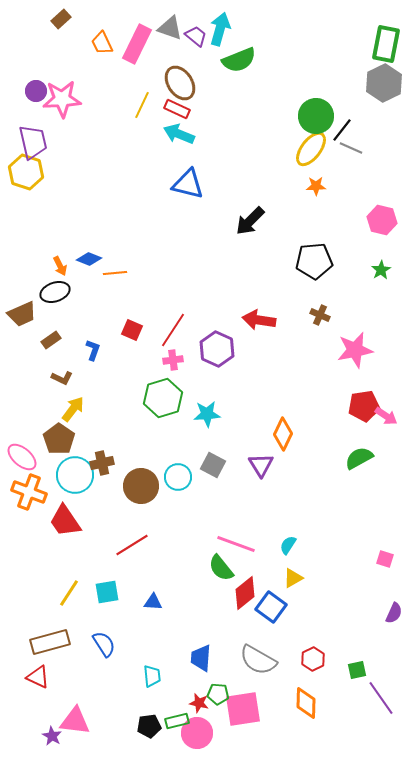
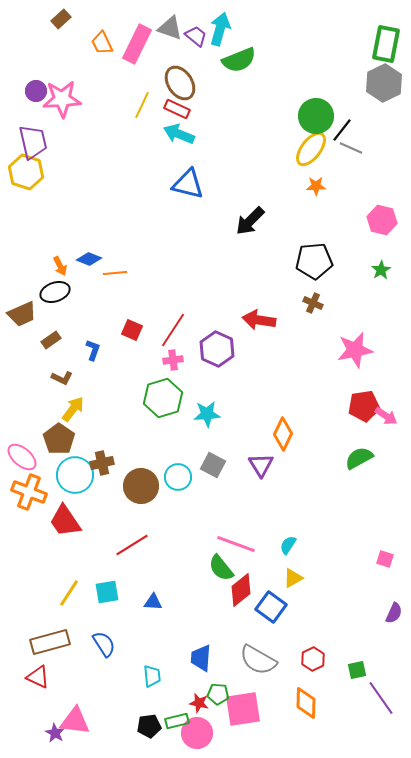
brown cross at (320, 315): moved 7 px left, 12 px up
red diamond at (245, 593): moved 4 px left, 3 px up
purple star at (52, 736): moved 3 px right, 3 px up
